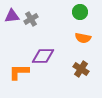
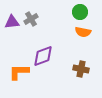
purple triangle: moved 6 px down
orange semicircle: moved 6 px up
purple diamond: rotated 20 degrees counterclockwise
brown cross: rotated 21 degrees counterclockwise
